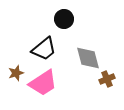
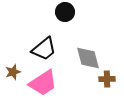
black circle: moved 1 px right, 7 px up
brown star: moved 3 px left, 1 px up
brown cross: rotated 21 degrees clockwise
